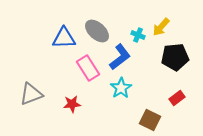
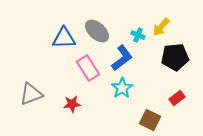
blue L-shape: moved 2 px right, 1 px down
cyan star: moved 1 px right
